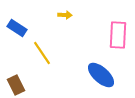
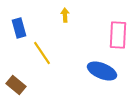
yellow arrow: rotated 96 degrees counterclockwise
blue rectangle: moved 2 px right; rotated 42 degrees clockwise
blue ellipse: moved 1 px right, 4 px up; rotated 20 degrees counterclockwise
brown rectangle: rotated 24 degrees counterclockwise
